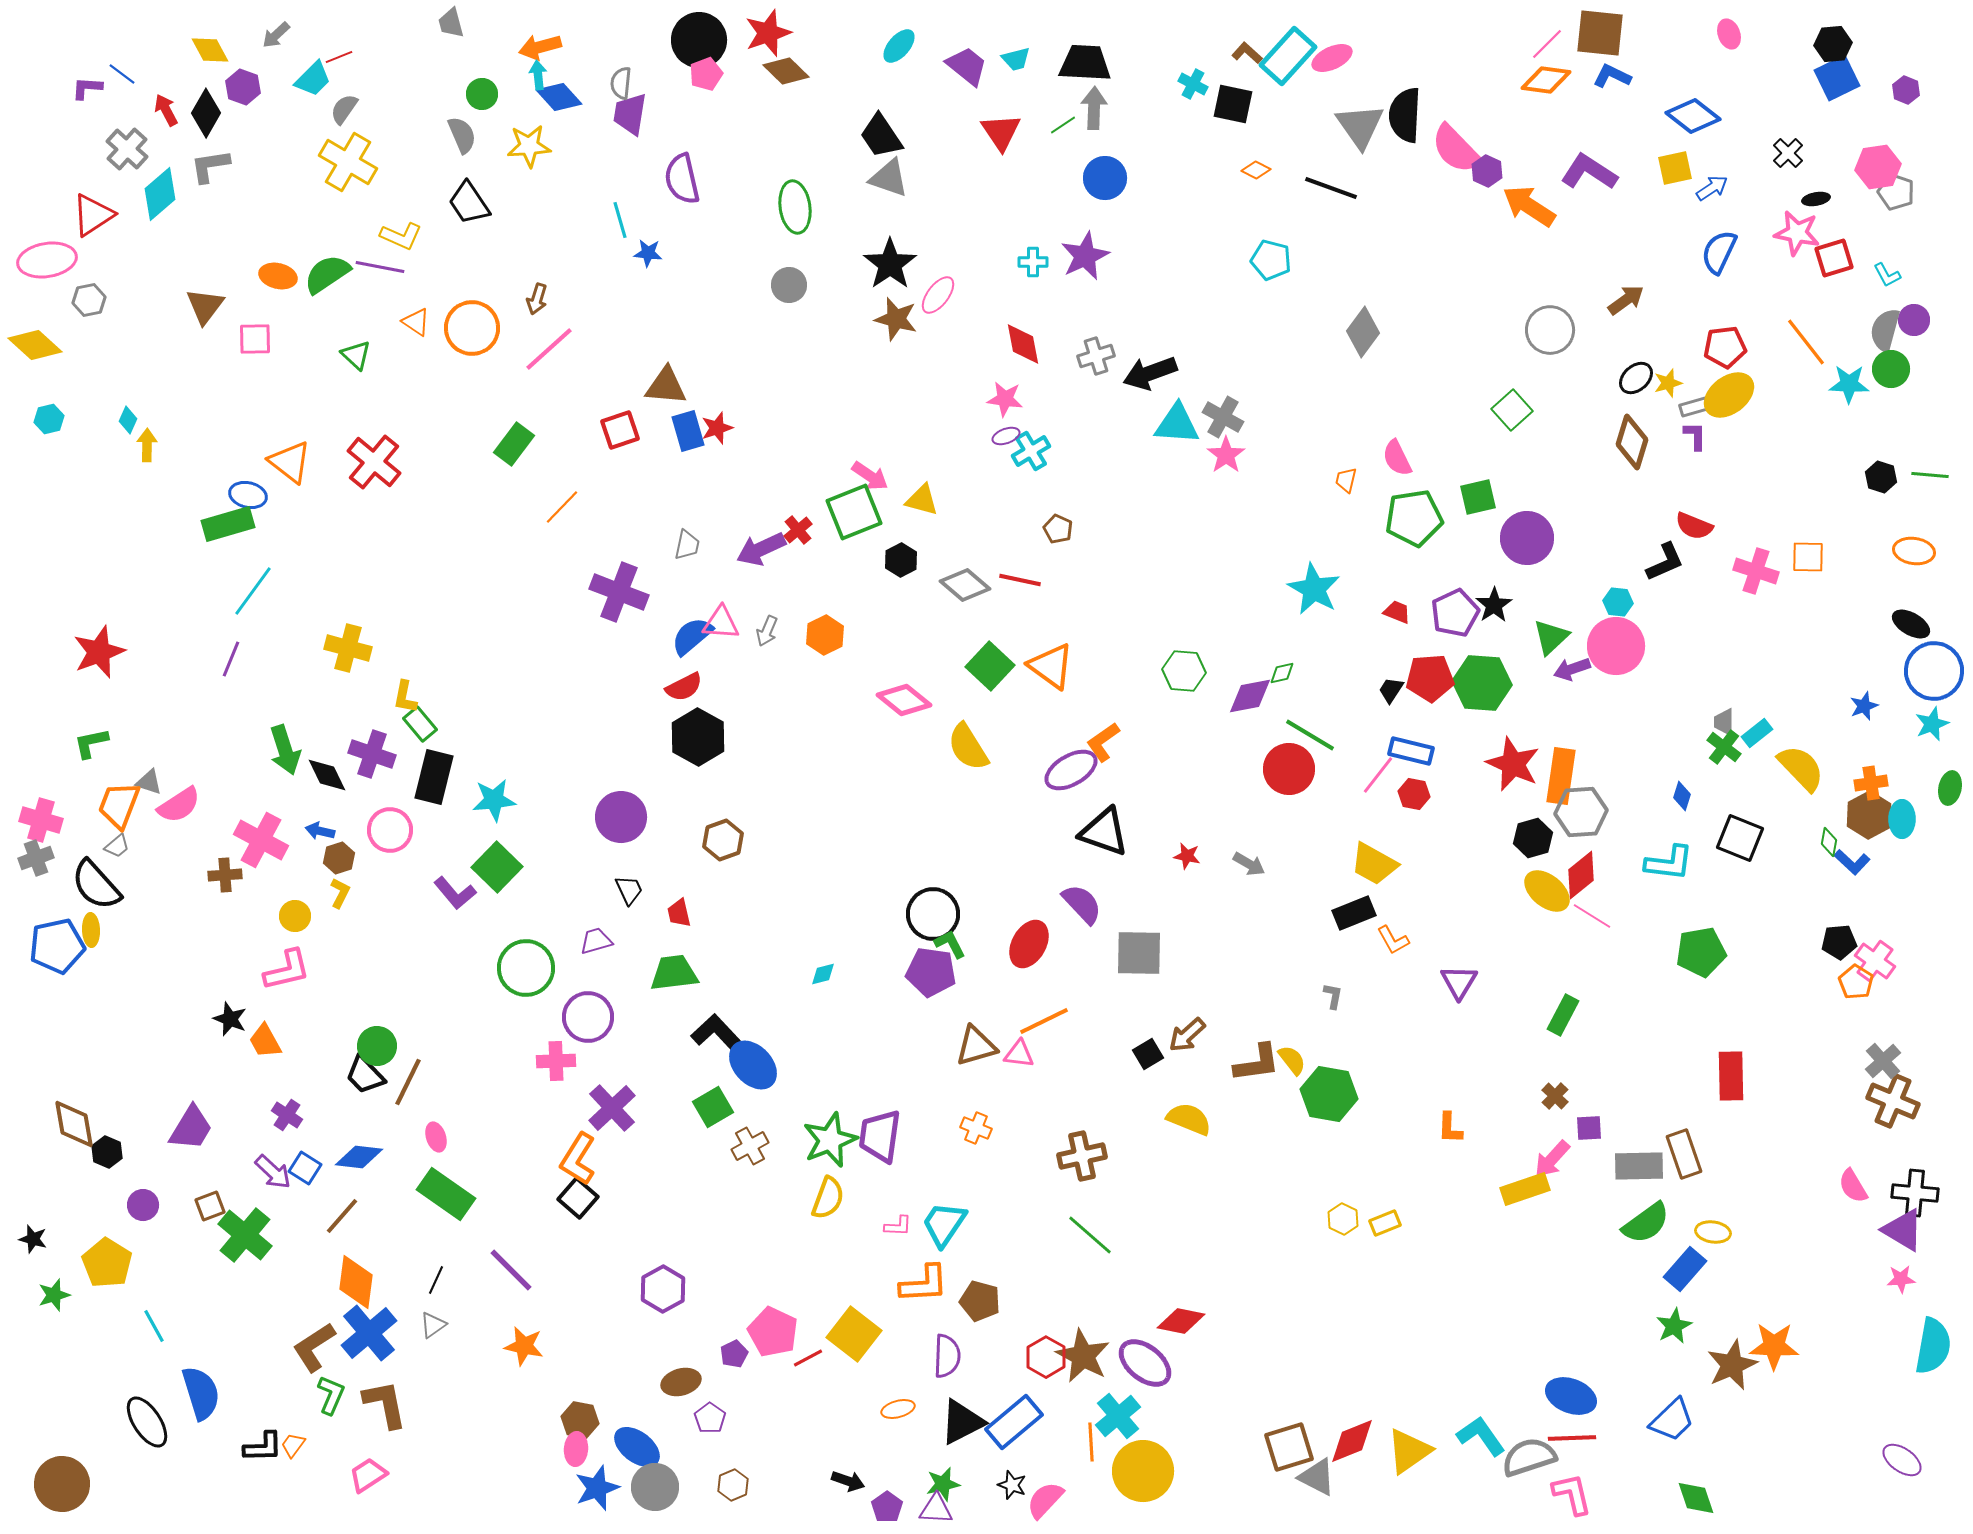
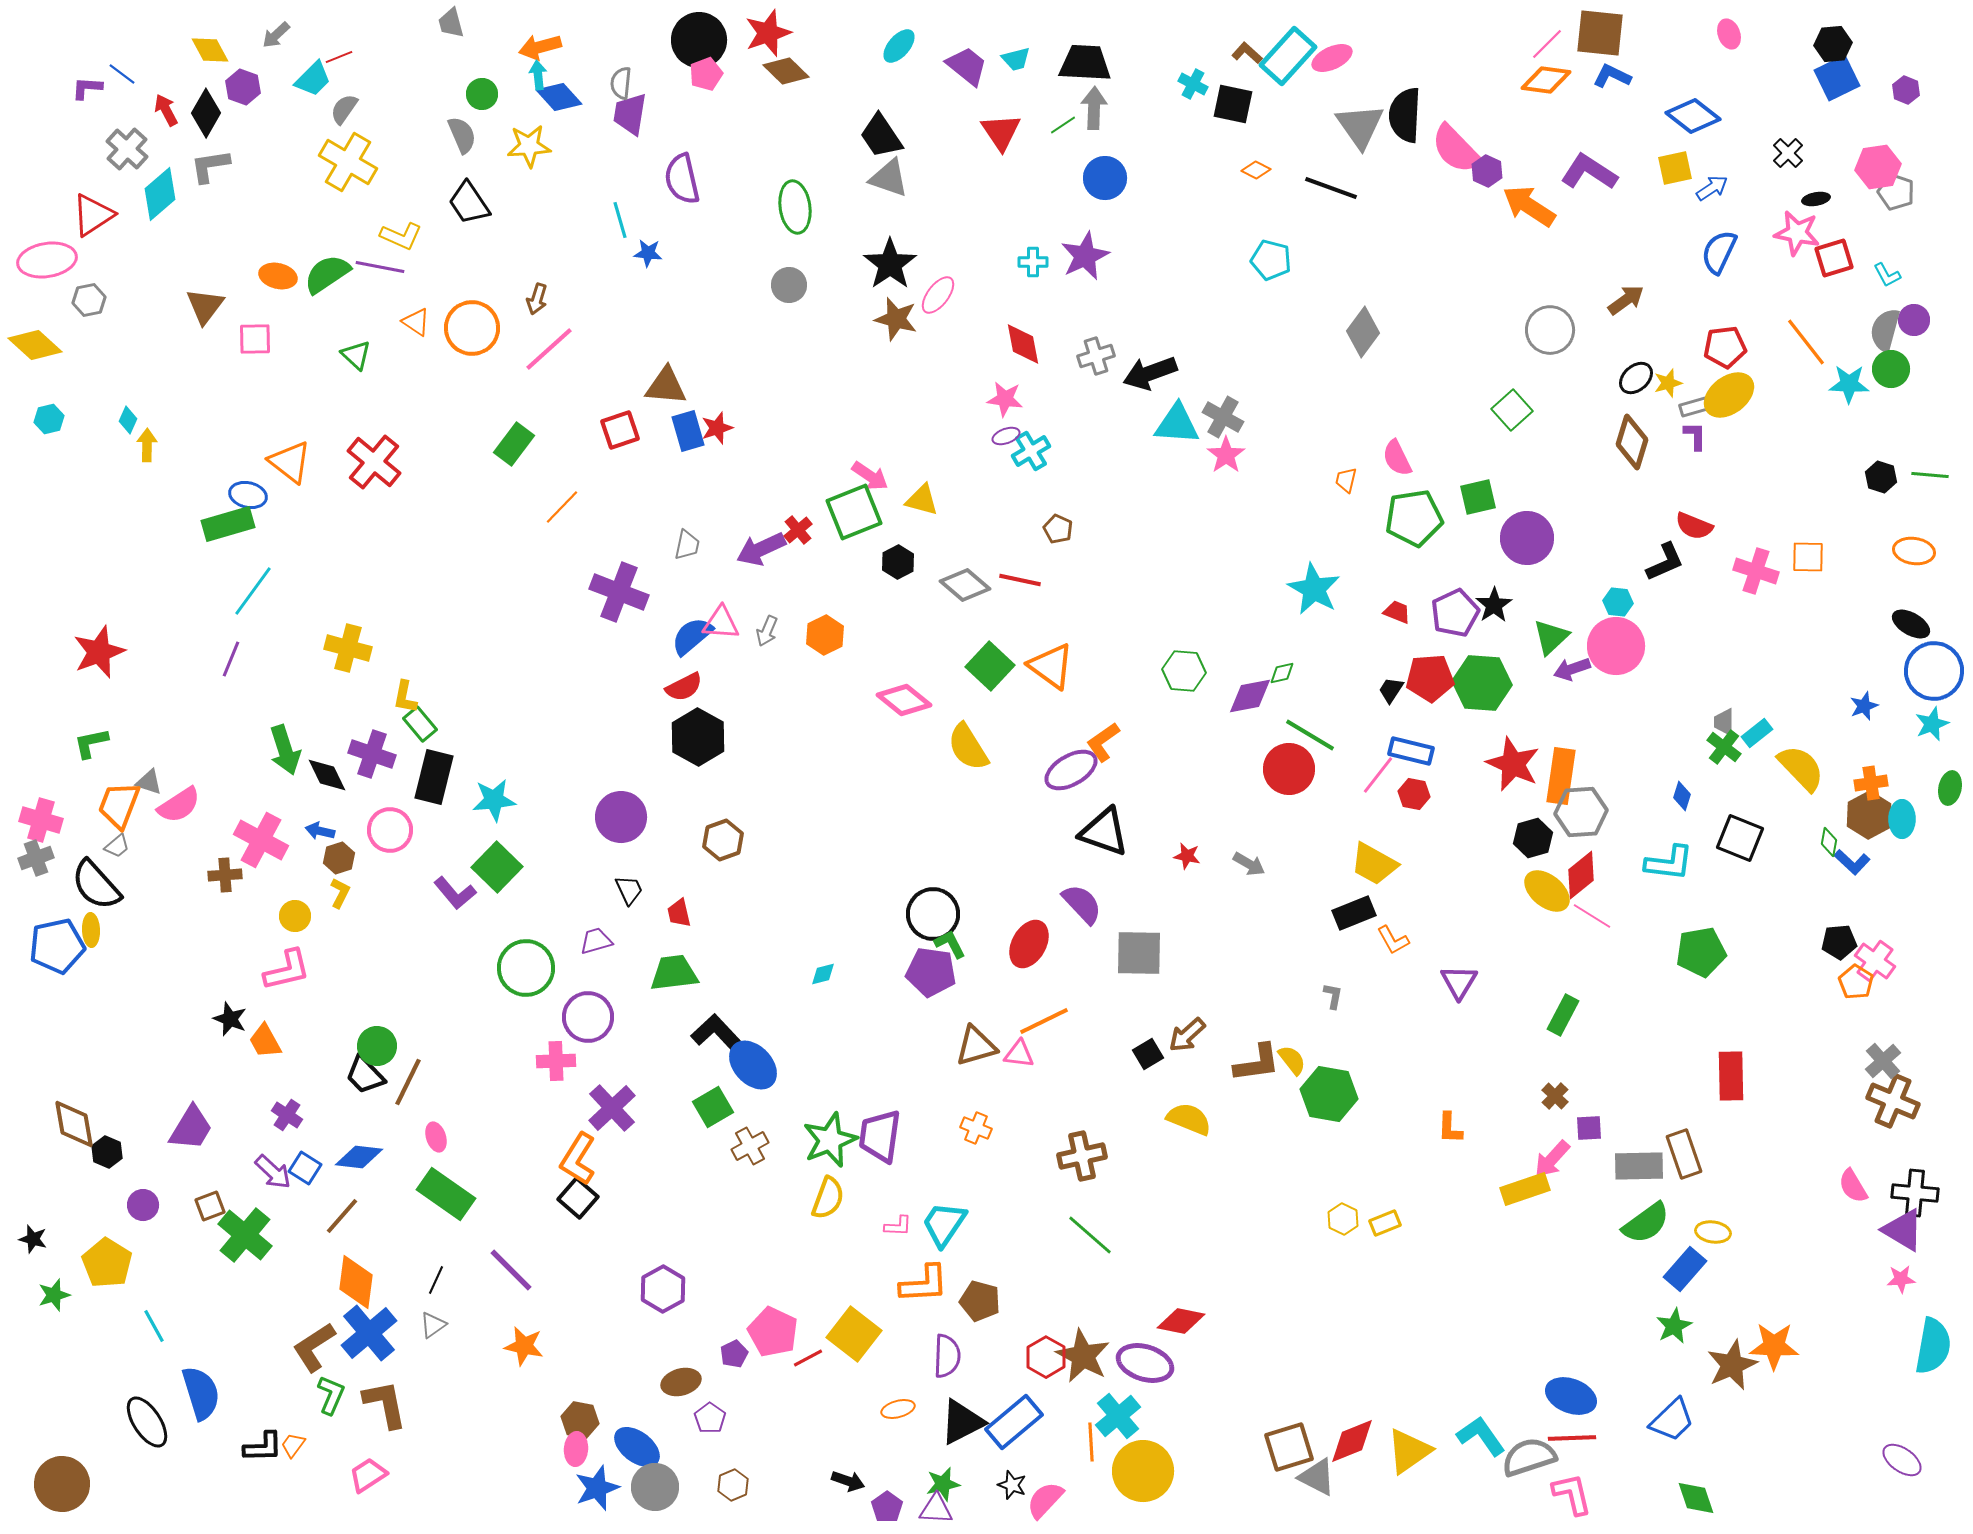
black hexagon at (901, 560): moved 3 px left, 2 px down
purple ellipse at (1145, 1363): rotated 22 degrees counterclockwise
